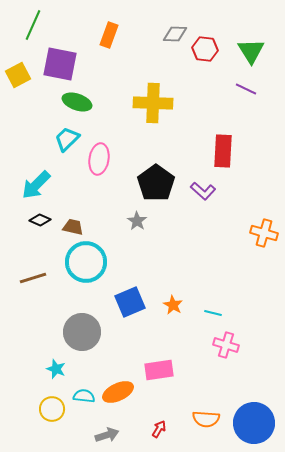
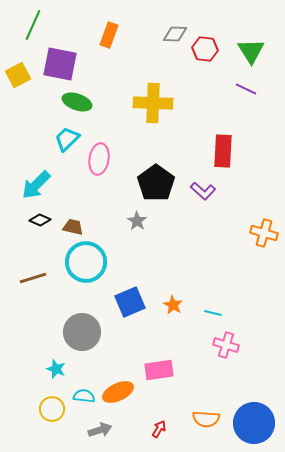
gray arrow: moved 7 px left, 5 px up
